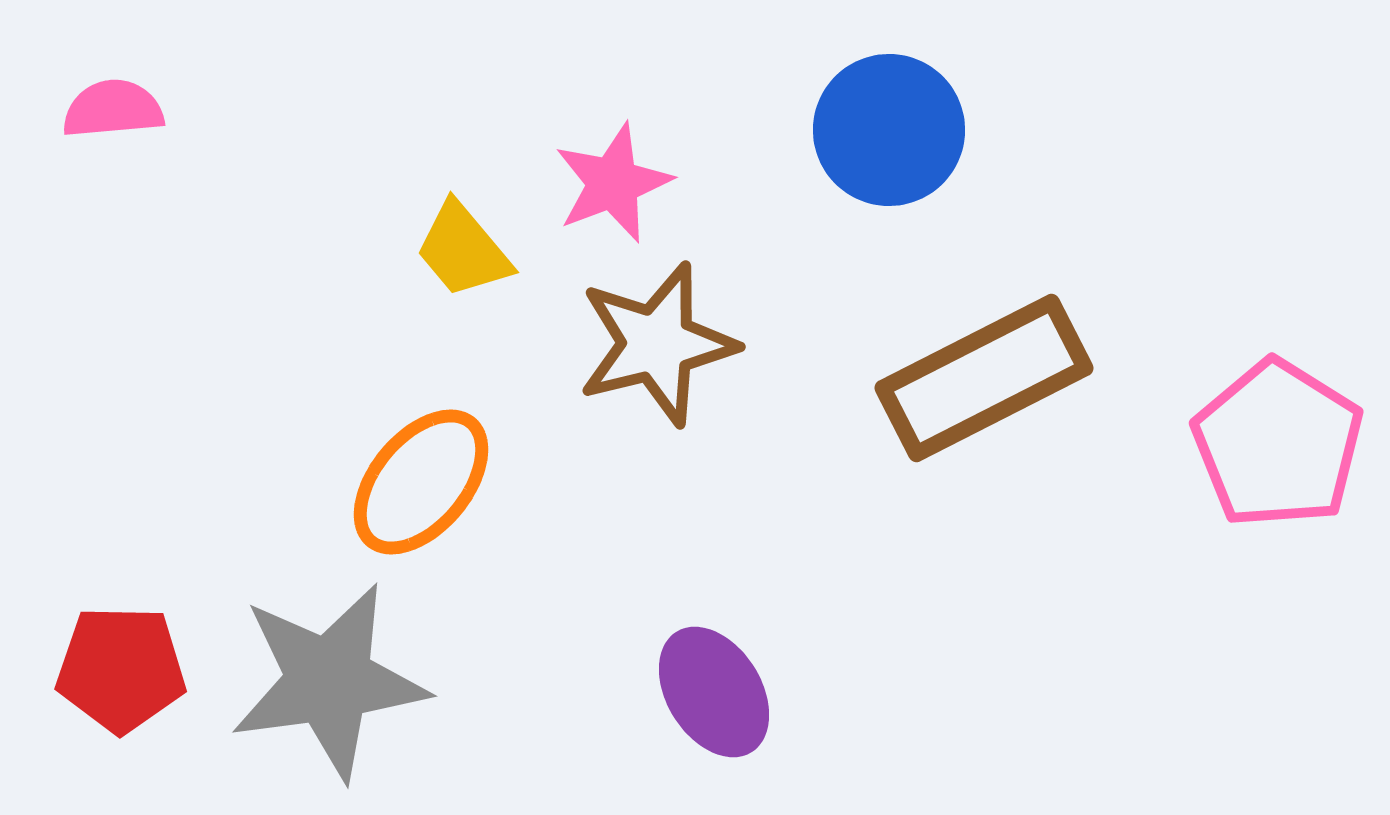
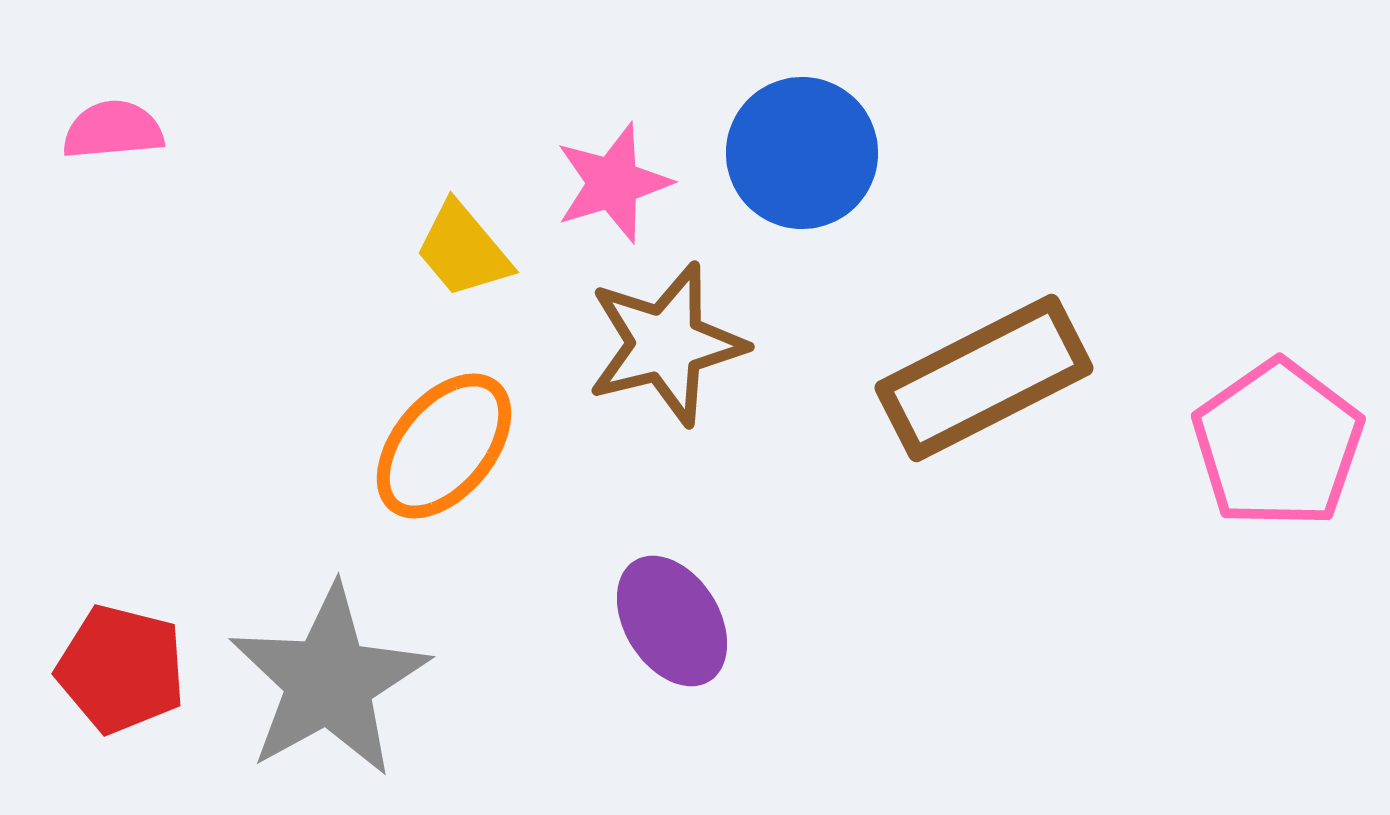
pink semicircle: moved 21 px down
blue circle: moved 87 px left, 23 px down
pink star: rotated 4 degrees clockwise
brown star: moved 9 px right
pink pentagon: rotated 5 degrees clockwise
orange ellipse: moved 23 px right, 36 px up
red pentagon: rotated 13 degrees clockwise
gray star: rotated 21 degrees counterclockwise
purple ellipse: moved 42 px left, 71 px up
